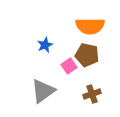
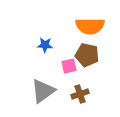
blue star: rotated 28 degrees clockwise
pink square: rotated 21 degrees clockwise
brown cross: moved 12 px left
